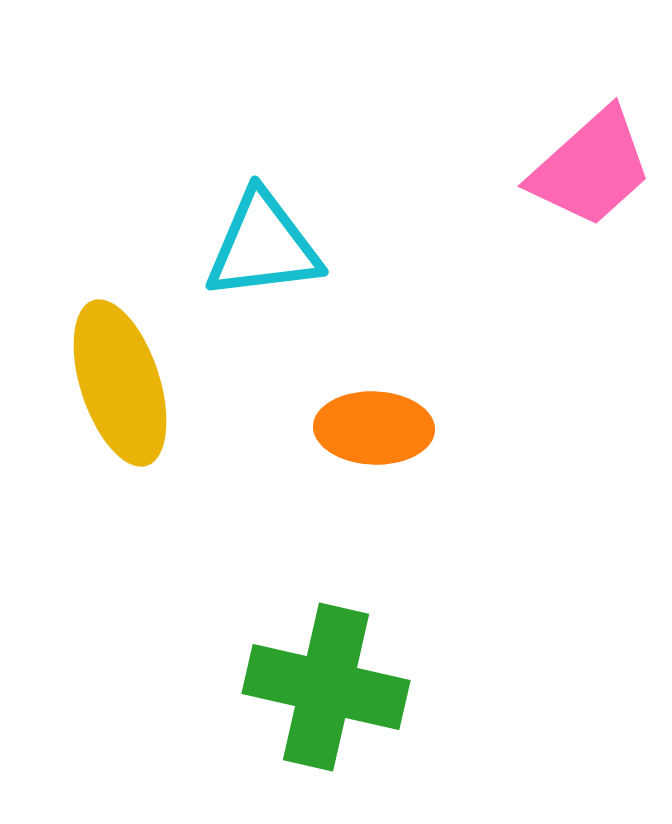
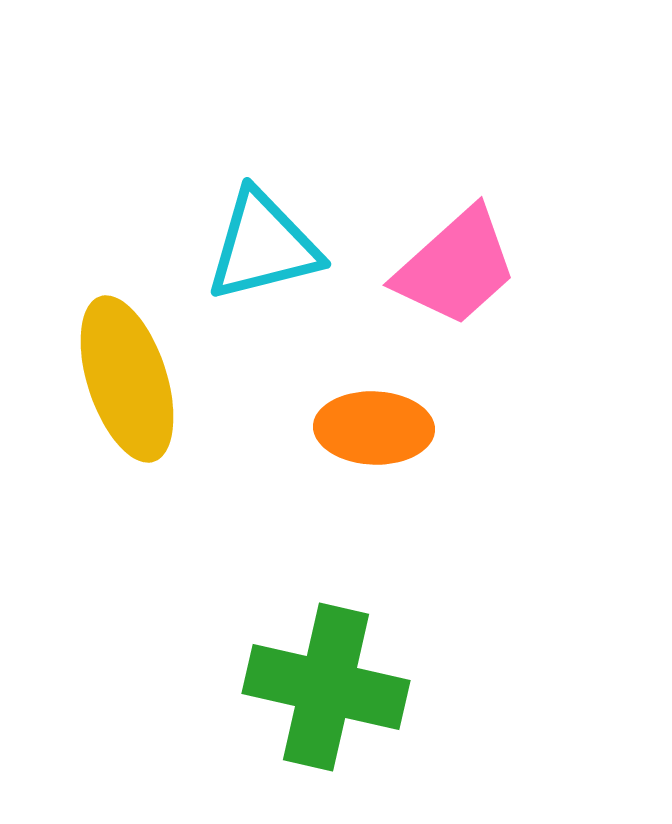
pink trapezoid: moved 135 px left, 99 px down
cyan triangle: rotated 7 degrees counterclockwise
yellow ellipse: moved 7 px right, 4 px up
